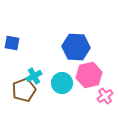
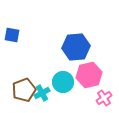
blue square: moved 8 px up
blue hexagon: rotated 8 degrees counterclockwise
cyan cross: moved 8 px right, 17 px down
cyan circle: moved 1 px right, 1 px up
pink cross: moved 1 px left, 2 px down
